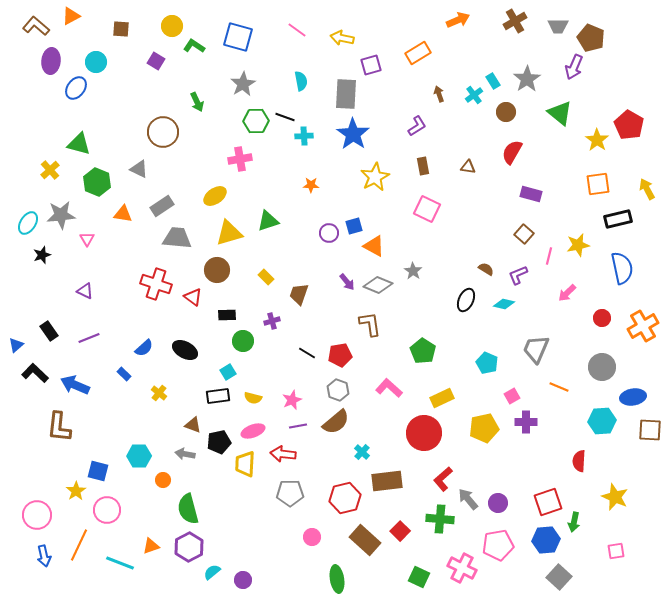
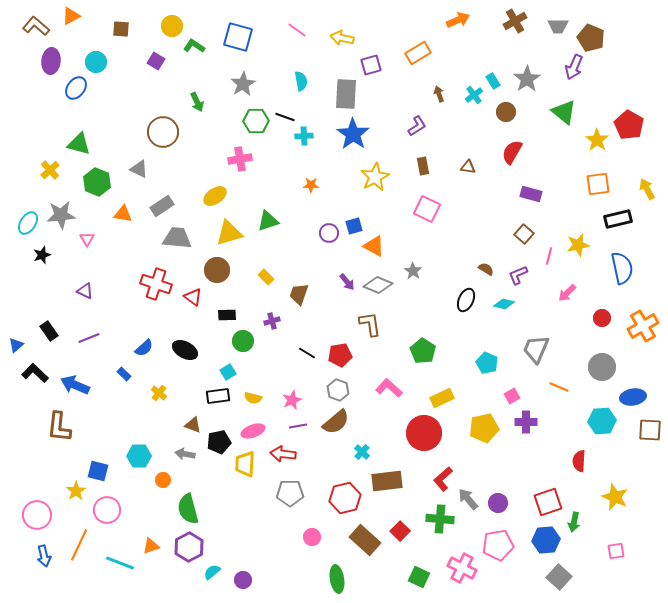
green triangle at (560, 113): moved 4 px right, 1 px up
